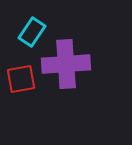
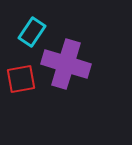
purple cross: rotated 21 degrees clockwise
